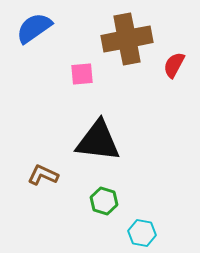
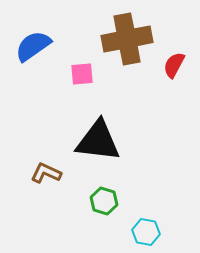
blue semicircle: moved 1 px left, 18 px down
brown L-shape: moved 3 px right, 2 px up
cyan hexagon: moved 4 px right, 1 px up
